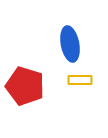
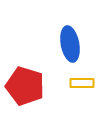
yellow rectangle: moved 2 px right, 3 px down
